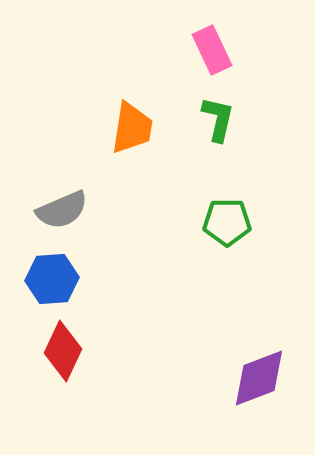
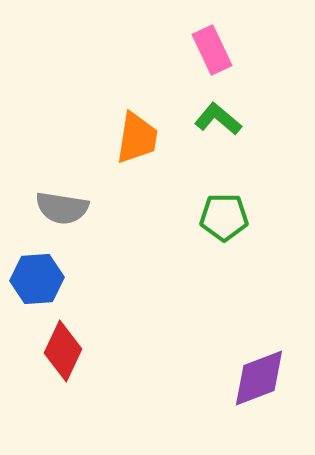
green L-shape: rotated 63 degrees counterclockwise
orange trapezoid: moved 5 px right, 10 px down
gray semicircle: moved 2 px up; rotated 32 degrees clockwise
green pentagon: moved 3 px left, 5 px up
blue hexagon: moved 15 px left
